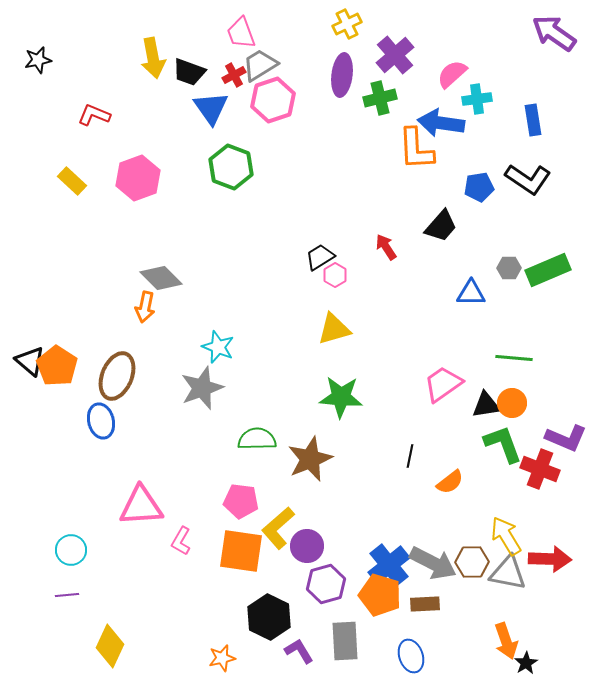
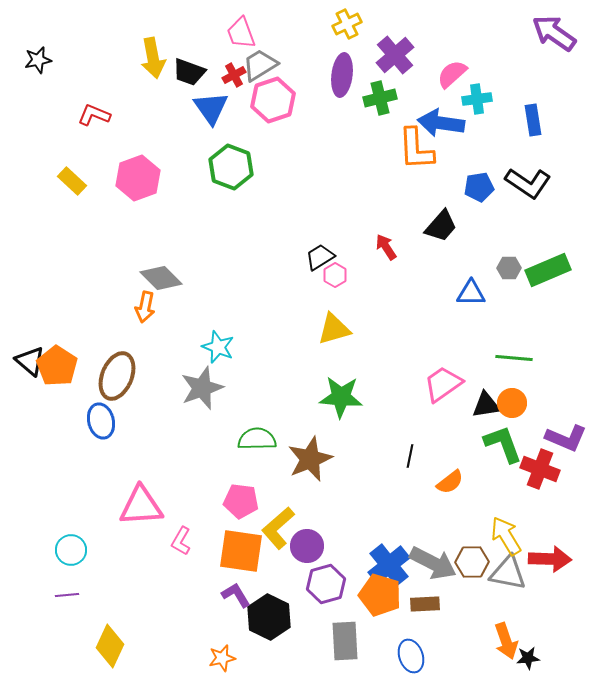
black L-shape at (528, 179): moved 4 px down
purple L-shape at (299, 651): moved 63 px left, 56 px up
black star at (526, 663): moved 2 px right, 5 px up; rotated 25 degrees clockwise
